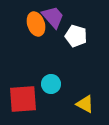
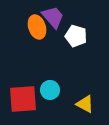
orange ellipse: moved 1 px right, 3 px down
cyan circle: moved 1 px left, 6 px down
